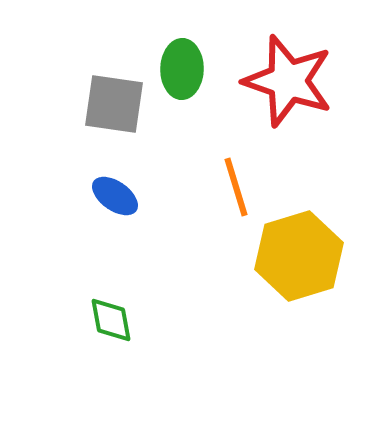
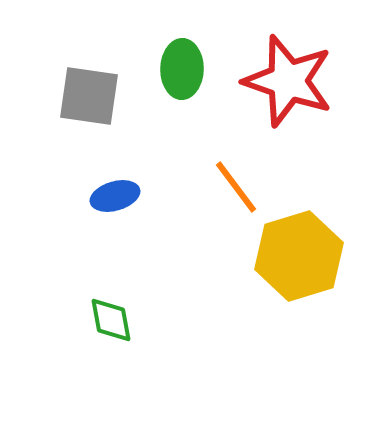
gray square: moved 25 px left, 8 px up
orange line: rotated 20 degrees counterclockwise
blue ellipse: rotated 51 degrees counterclockwise
